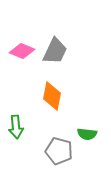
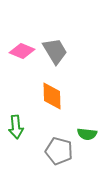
gray trapezoid: rotated 56 degrees counterclockwise
orange diamond: rotated 12 degrees counterclockwise
